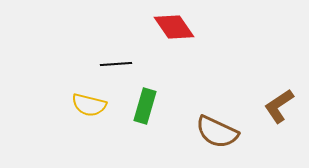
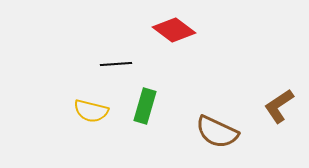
red diamond: moved 3 px down; rotated 18 degrees counterclockwise
yellow semicircle: moved 2 px right, 6 px down
